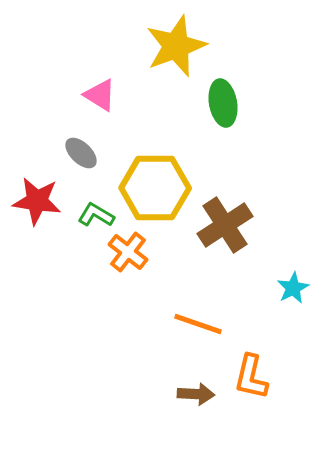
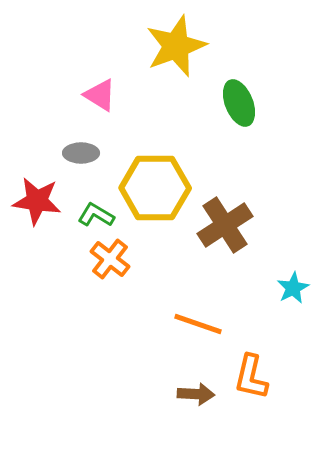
green ellipse: moved 16 px right; rotated 12 degrees counterclockwise
gray ellipse: rotated 44 degrees counterclockwise
orange cross: moved 18 px left, 7 px down
